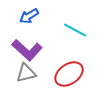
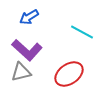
blue arrow: moved 1 px down
cyan line: moved 7 px right, 2 px down
gray triangle: moved 5 px left, 1 px up
